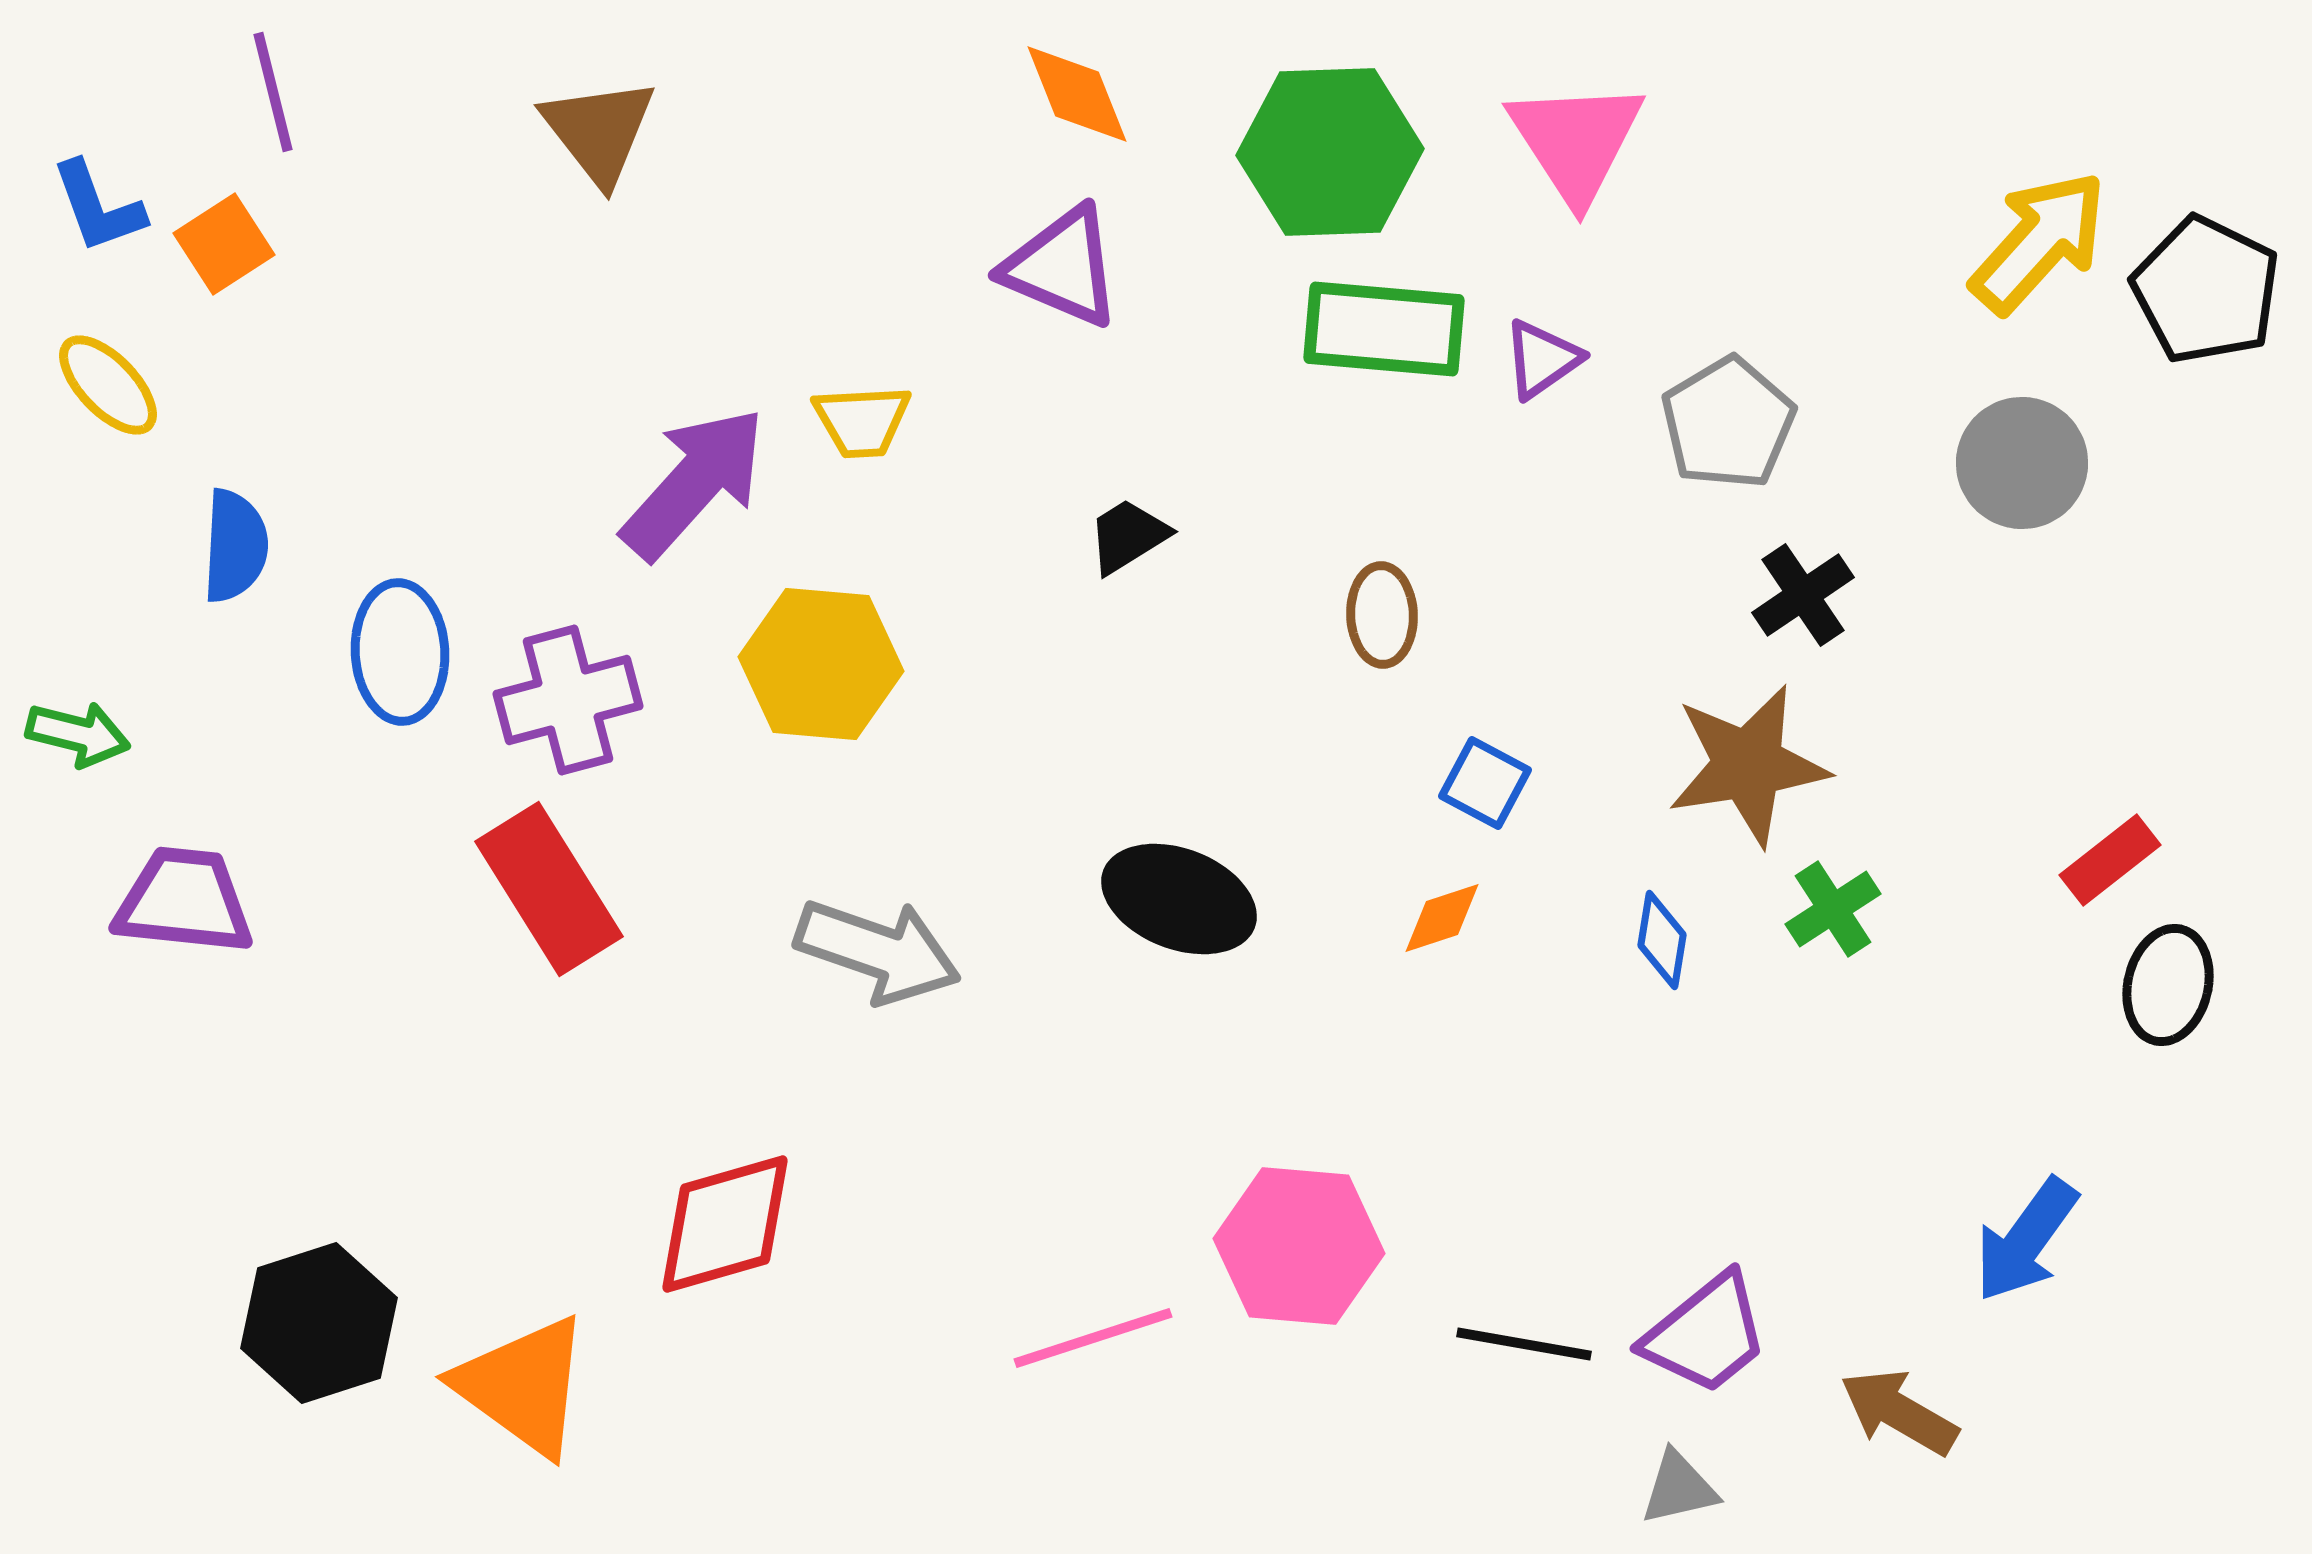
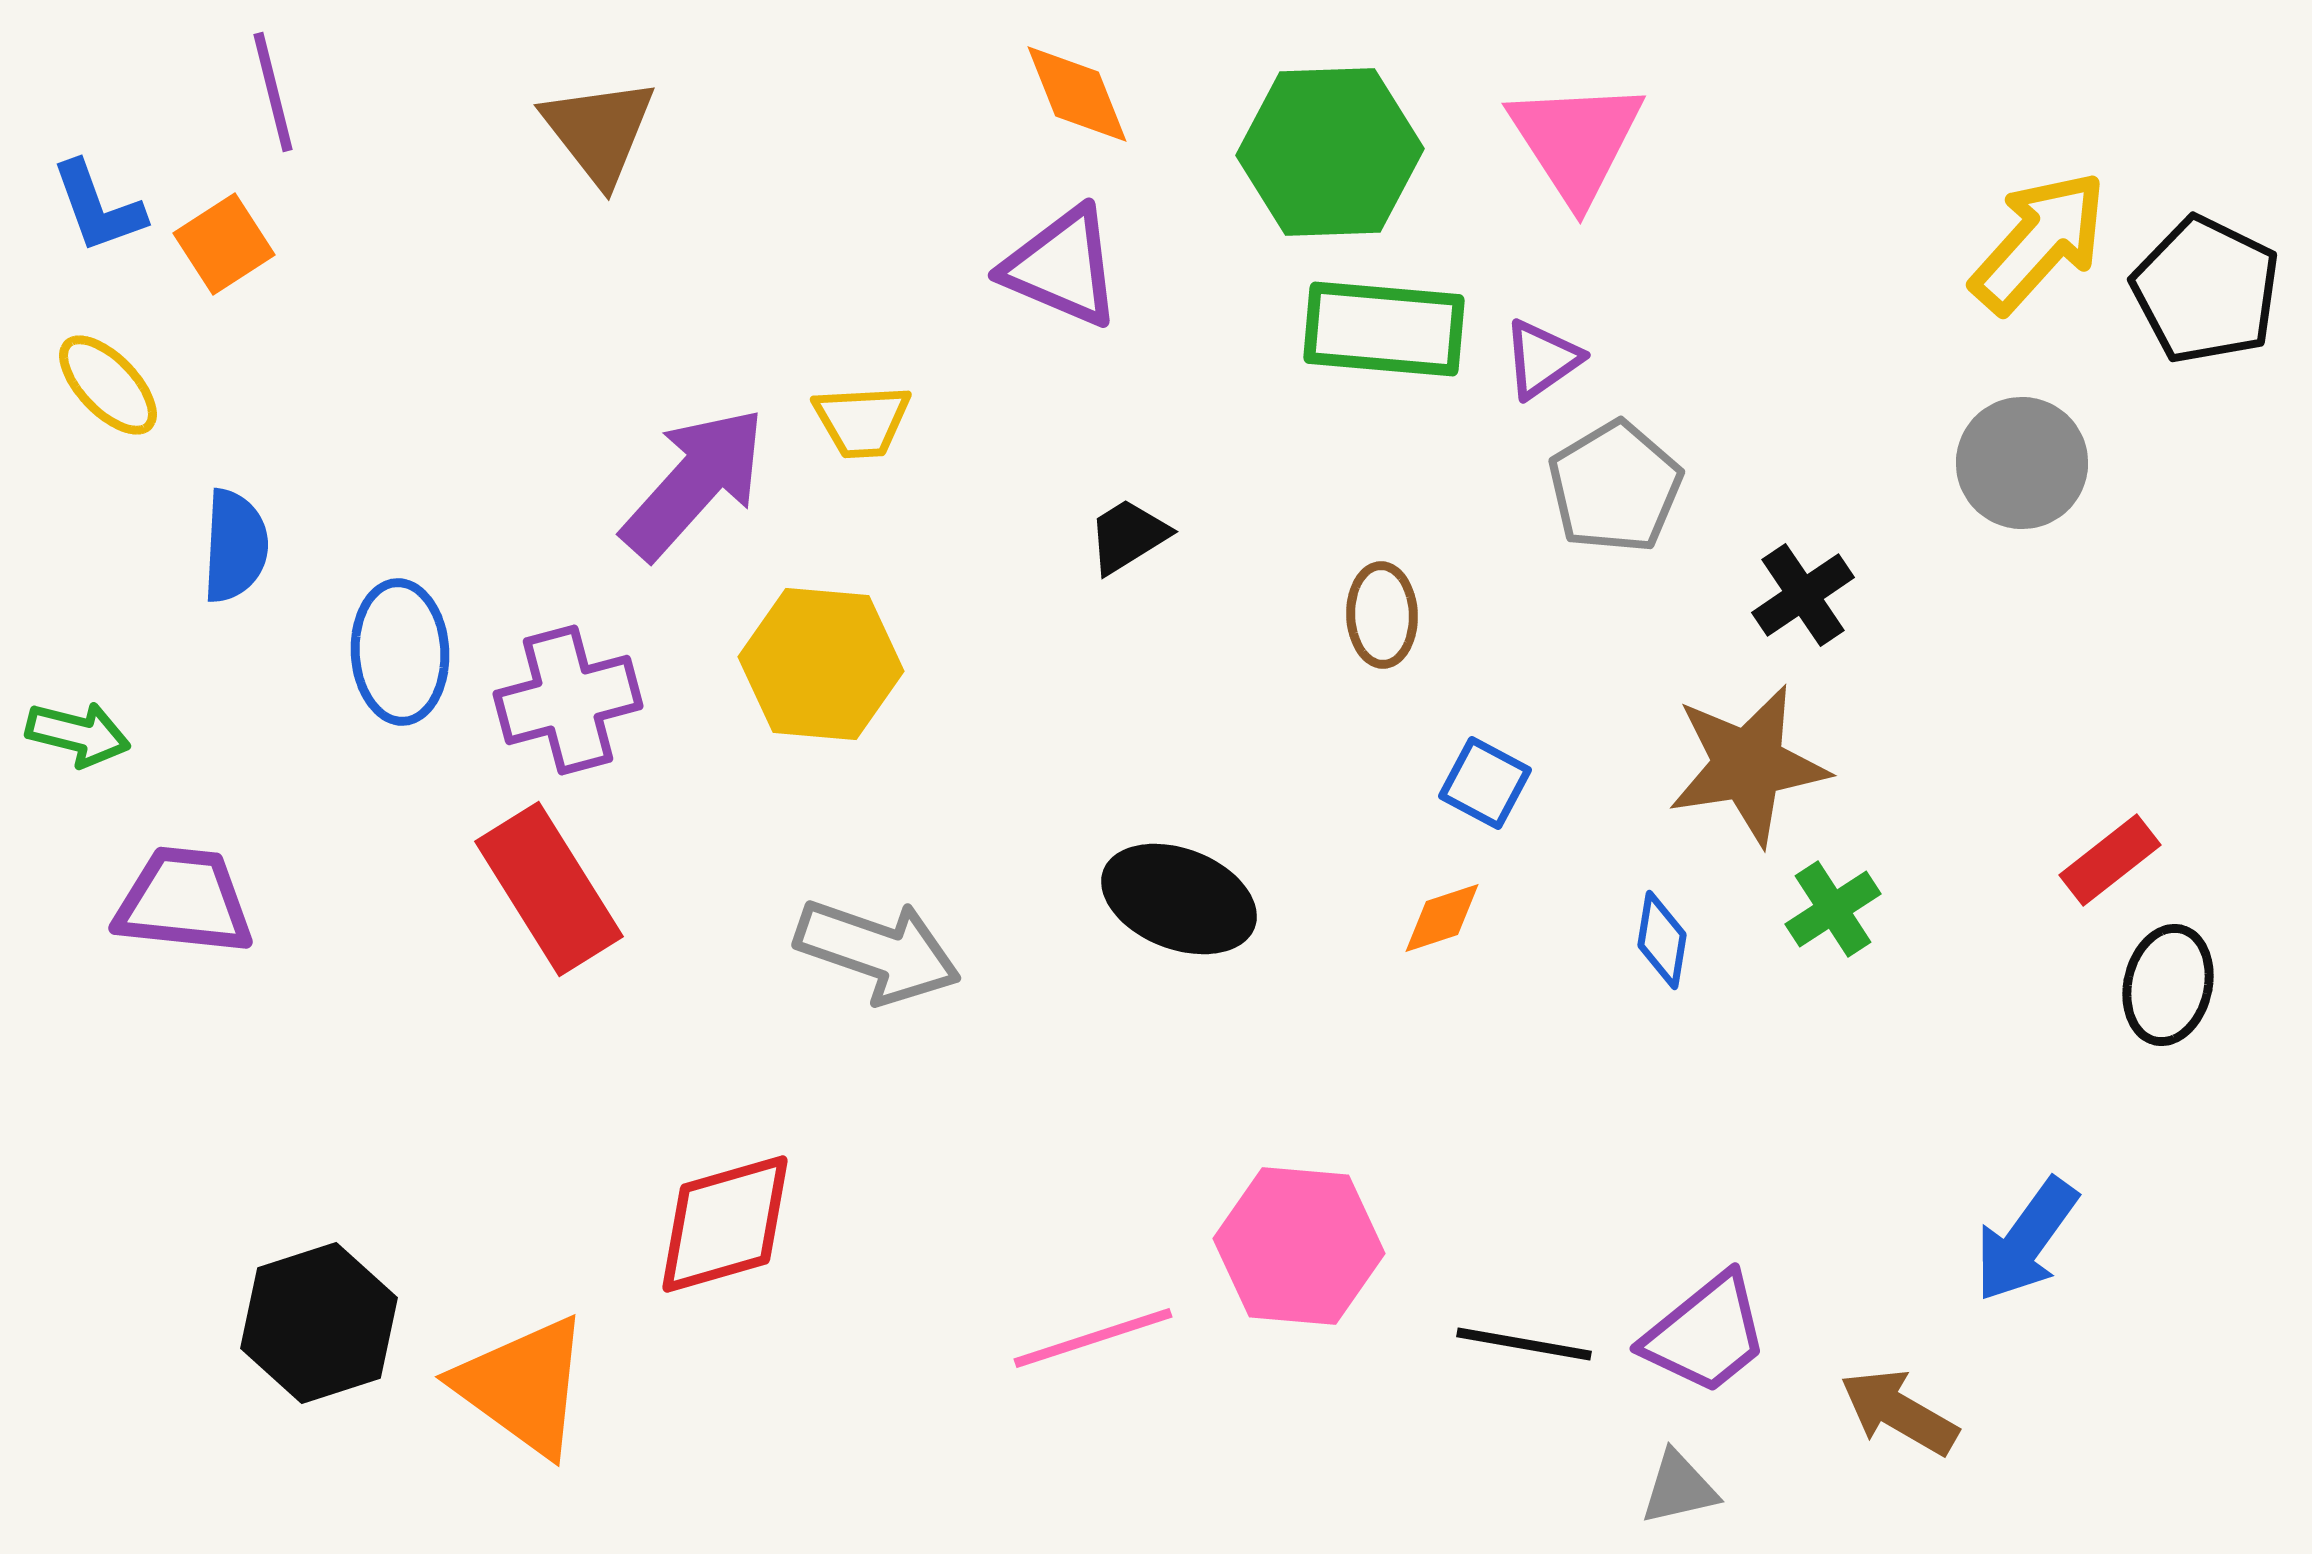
gray pentagon at (1728, 423): moved 113 px left, 64 px down
